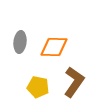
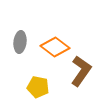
orange diamond: moved 1 px right; rotated 36 degrees clockwise
brown L-shape: moved 7 px right, 11 px up
